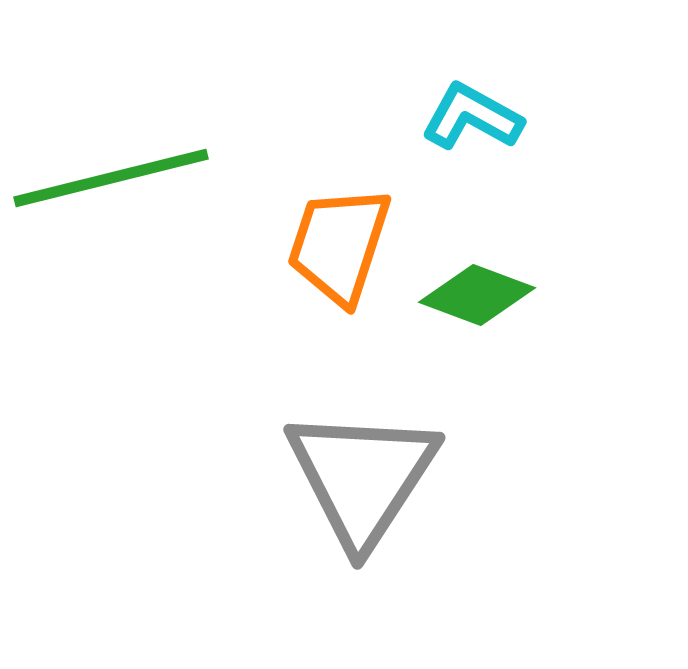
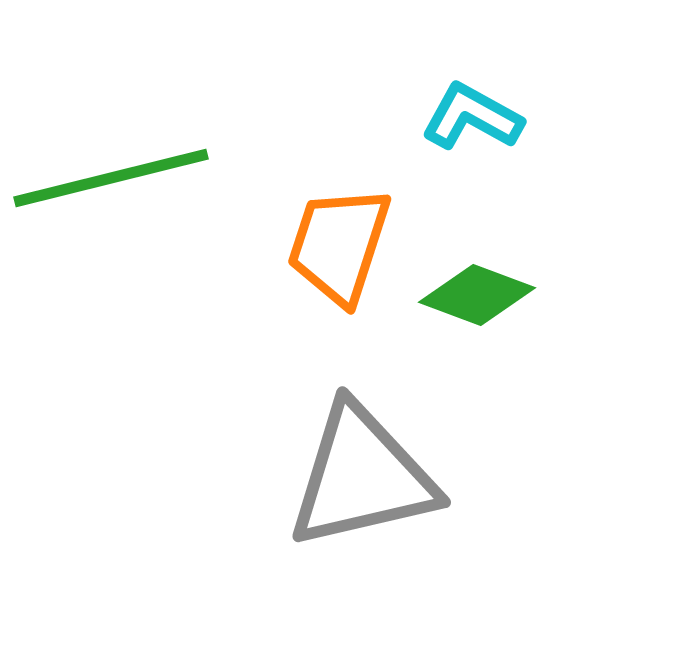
gray triangle: rotated 44 degrees clockwise
